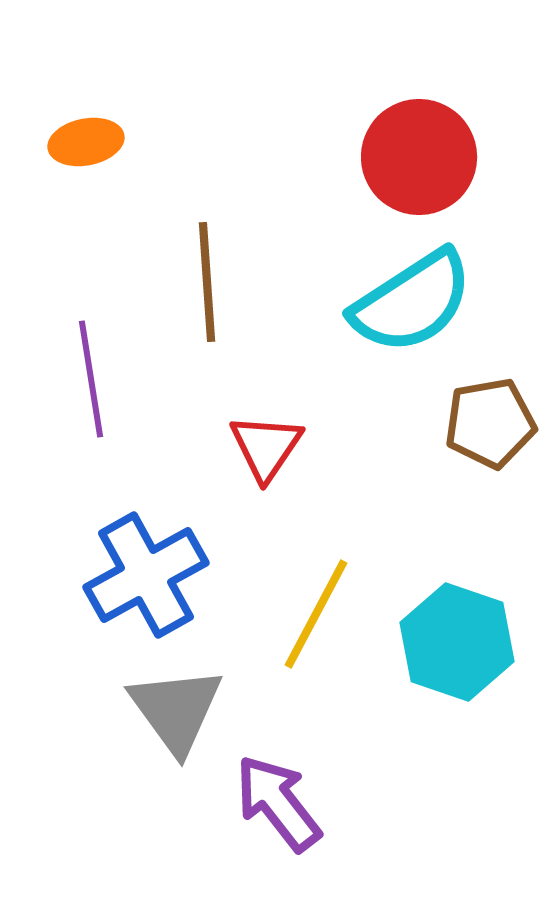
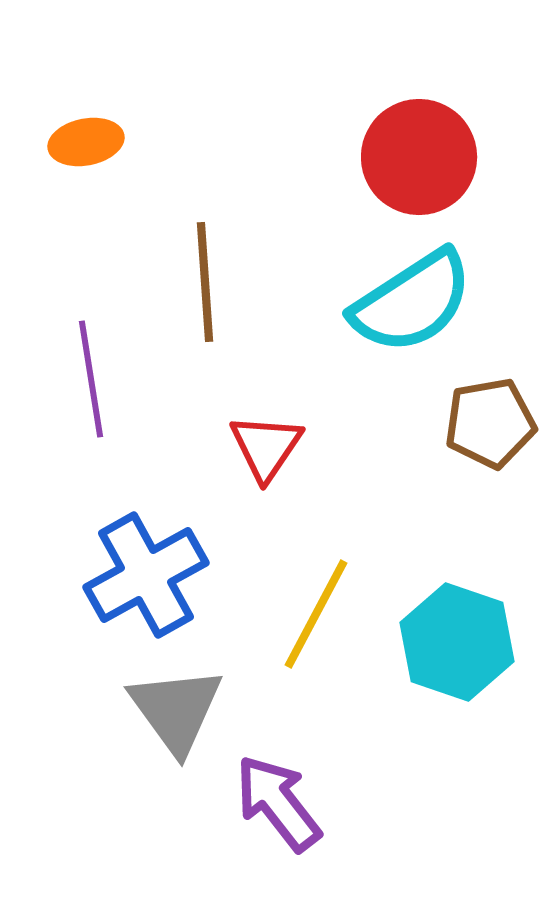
brown line: moved 2 px left
